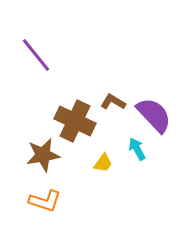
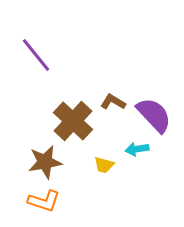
brown cross: moved 2 px left; rotated 18 degrees clockwise
cyan arrow: rotated 70 degrees counterclockwise
brown star: moved 2 px right, 7 px down
yellow trapezoid: moved 1 px right, 2 px down; rotated 70 degrees clockwise
orange L-shape: moved 1 px left
